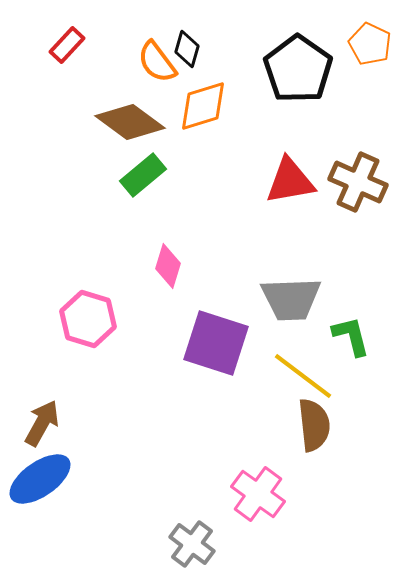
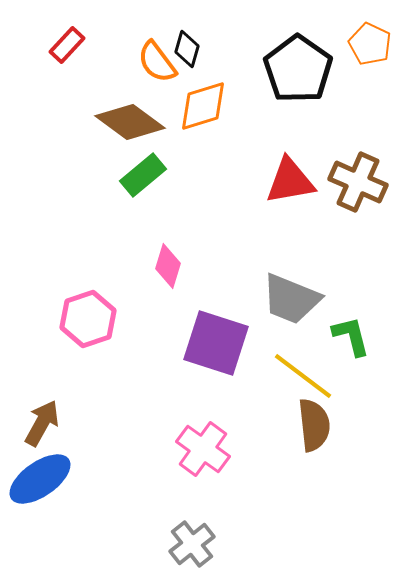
gray trapezoid: rotated 24 degrees clockwise
pink hexagon: rotated 24 degrees clockwise
pink cross: moved 55 px left, 45 px up
gray cross: rotated 15 degrees clockwise
